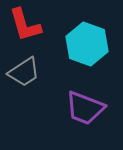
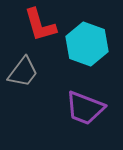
red L-shape: moved 15 px right
gray trapezoid: moved 1 px left; rotated 20 degrees counterclockwise
